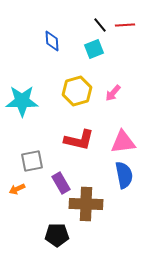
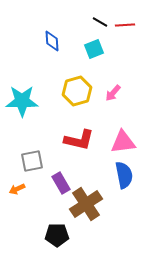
black line: moved 3 px up; rotated 21 degrees counterclockwise
brown cross: rotated 36 degrees counterclockwise
